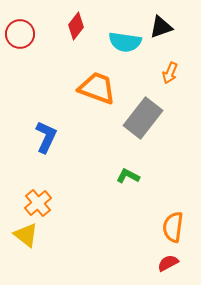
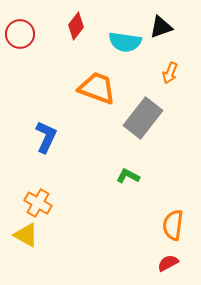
orange cross: rotated 20 degrees counterclockwise
orange semicircle: moved 2 px up
yellow triangle: rotated 8 degrees counterclockwise
